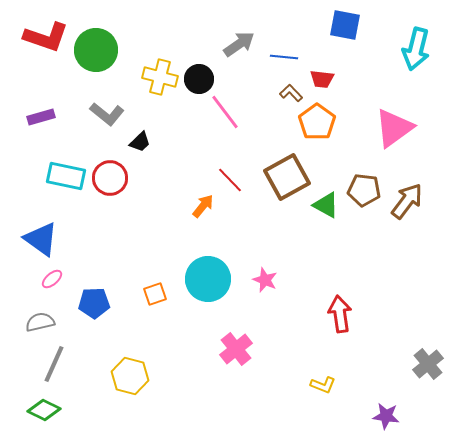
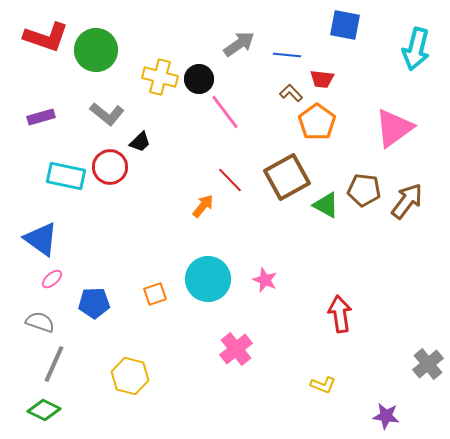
blue line: moved 3 px right, 2 px up
red circle: moved 11 px up
gray semicircle: rotated 32 degrees clockwise
